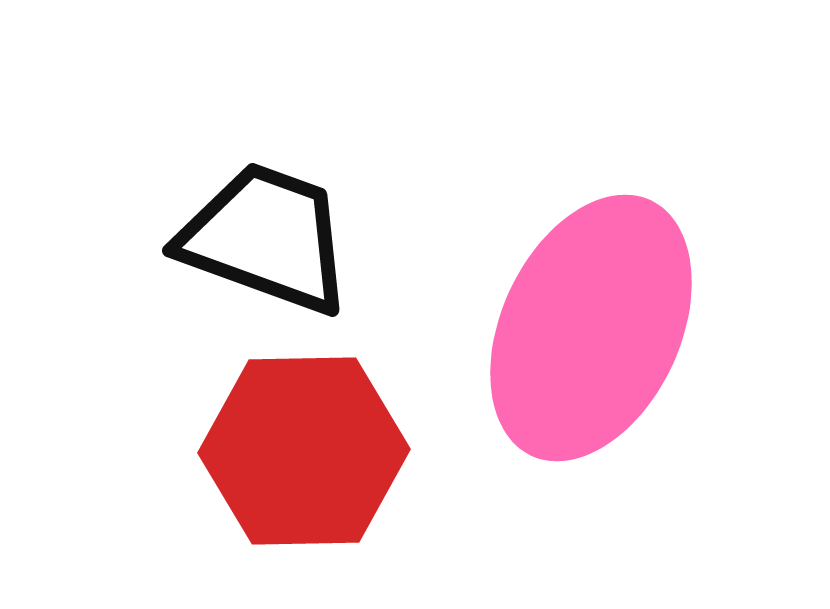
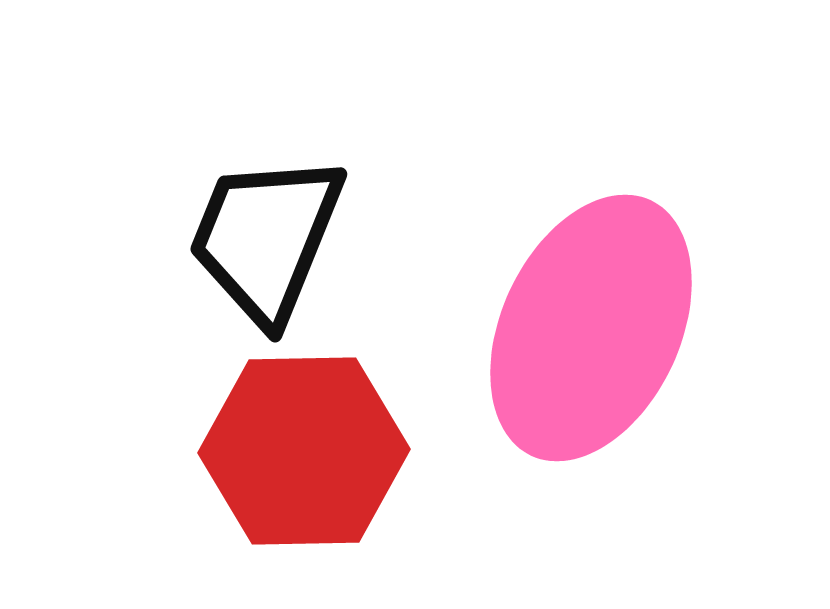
black trapezoid: rotated 88 degrees counterclockwise
